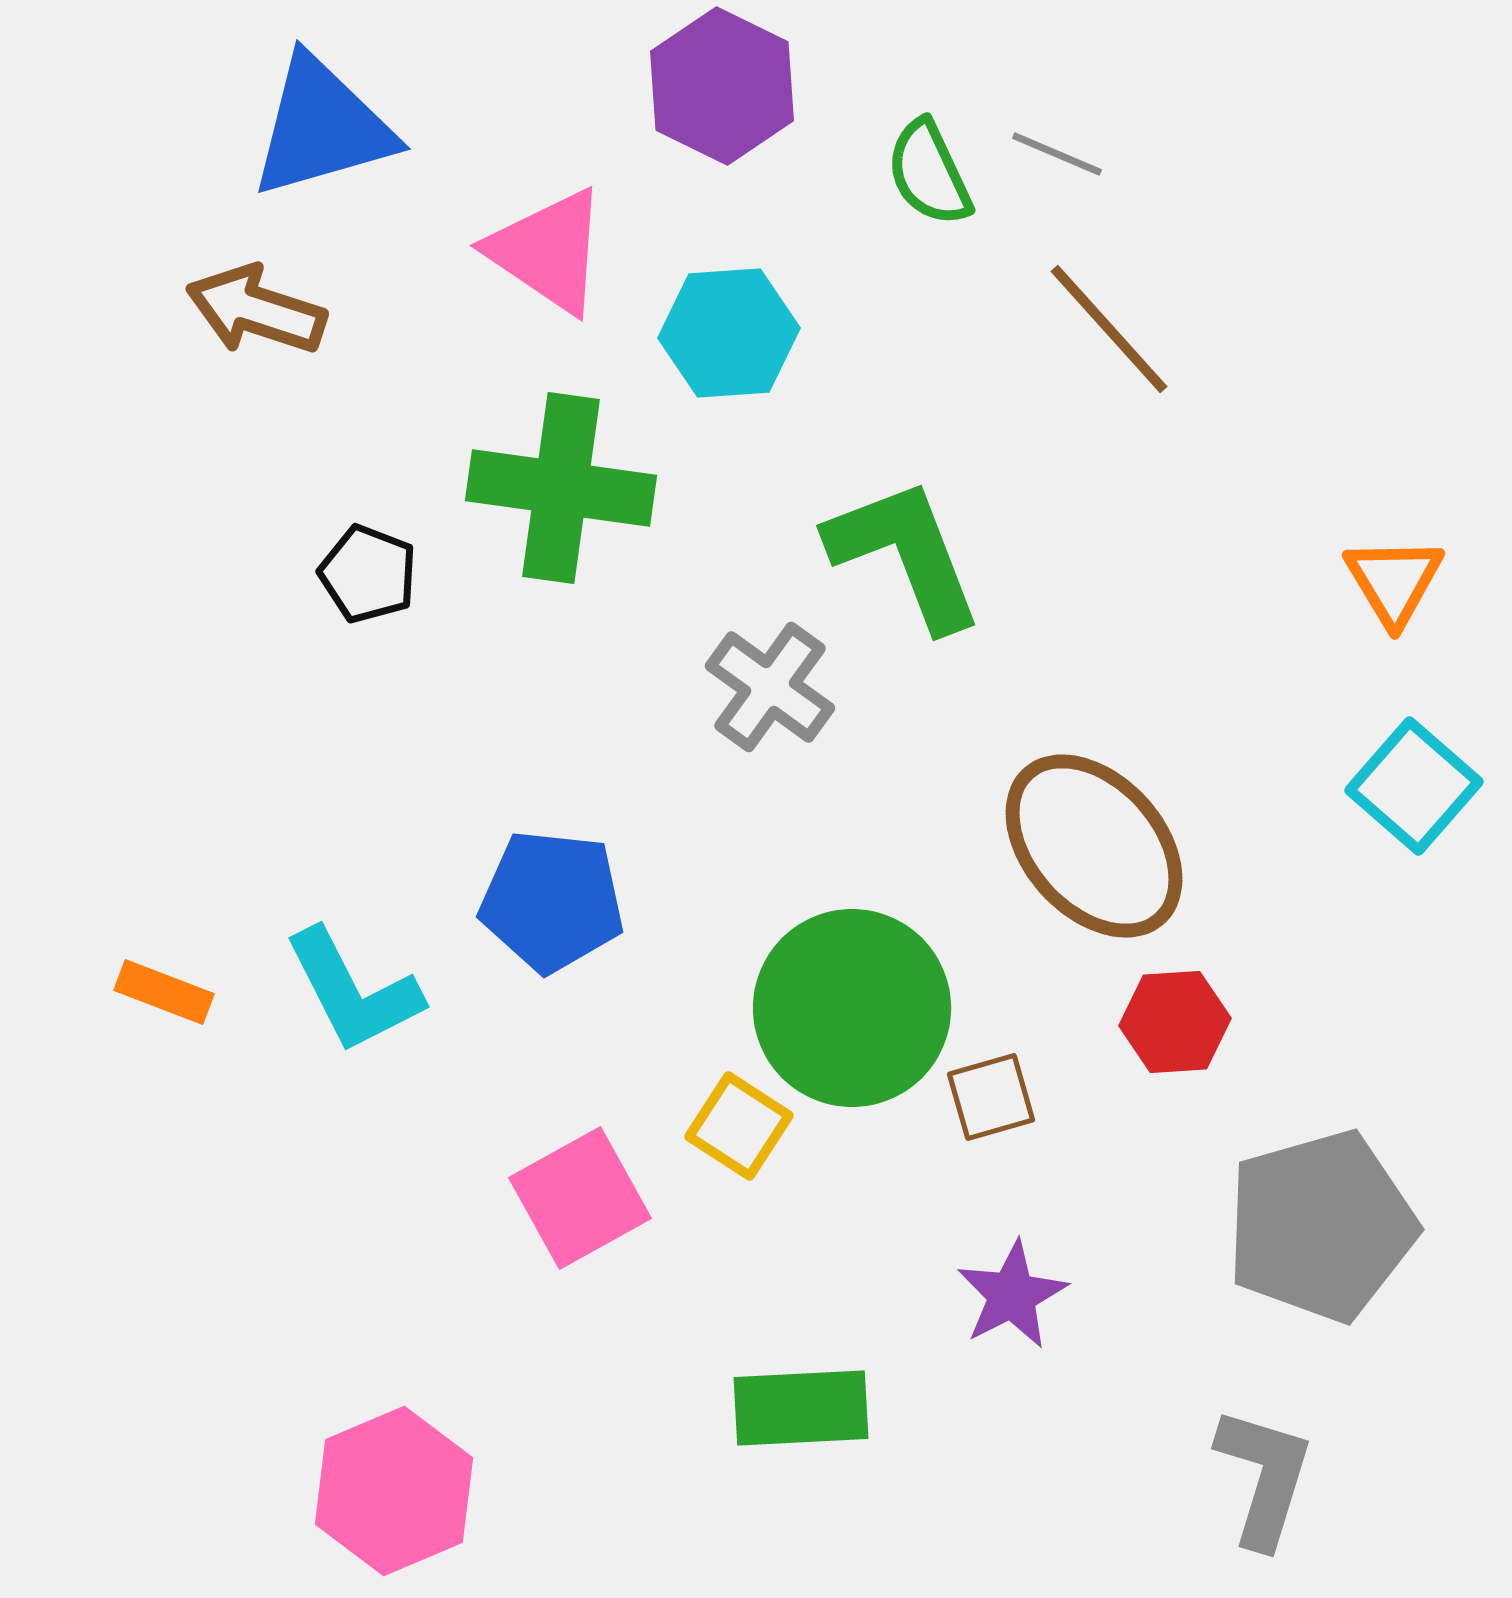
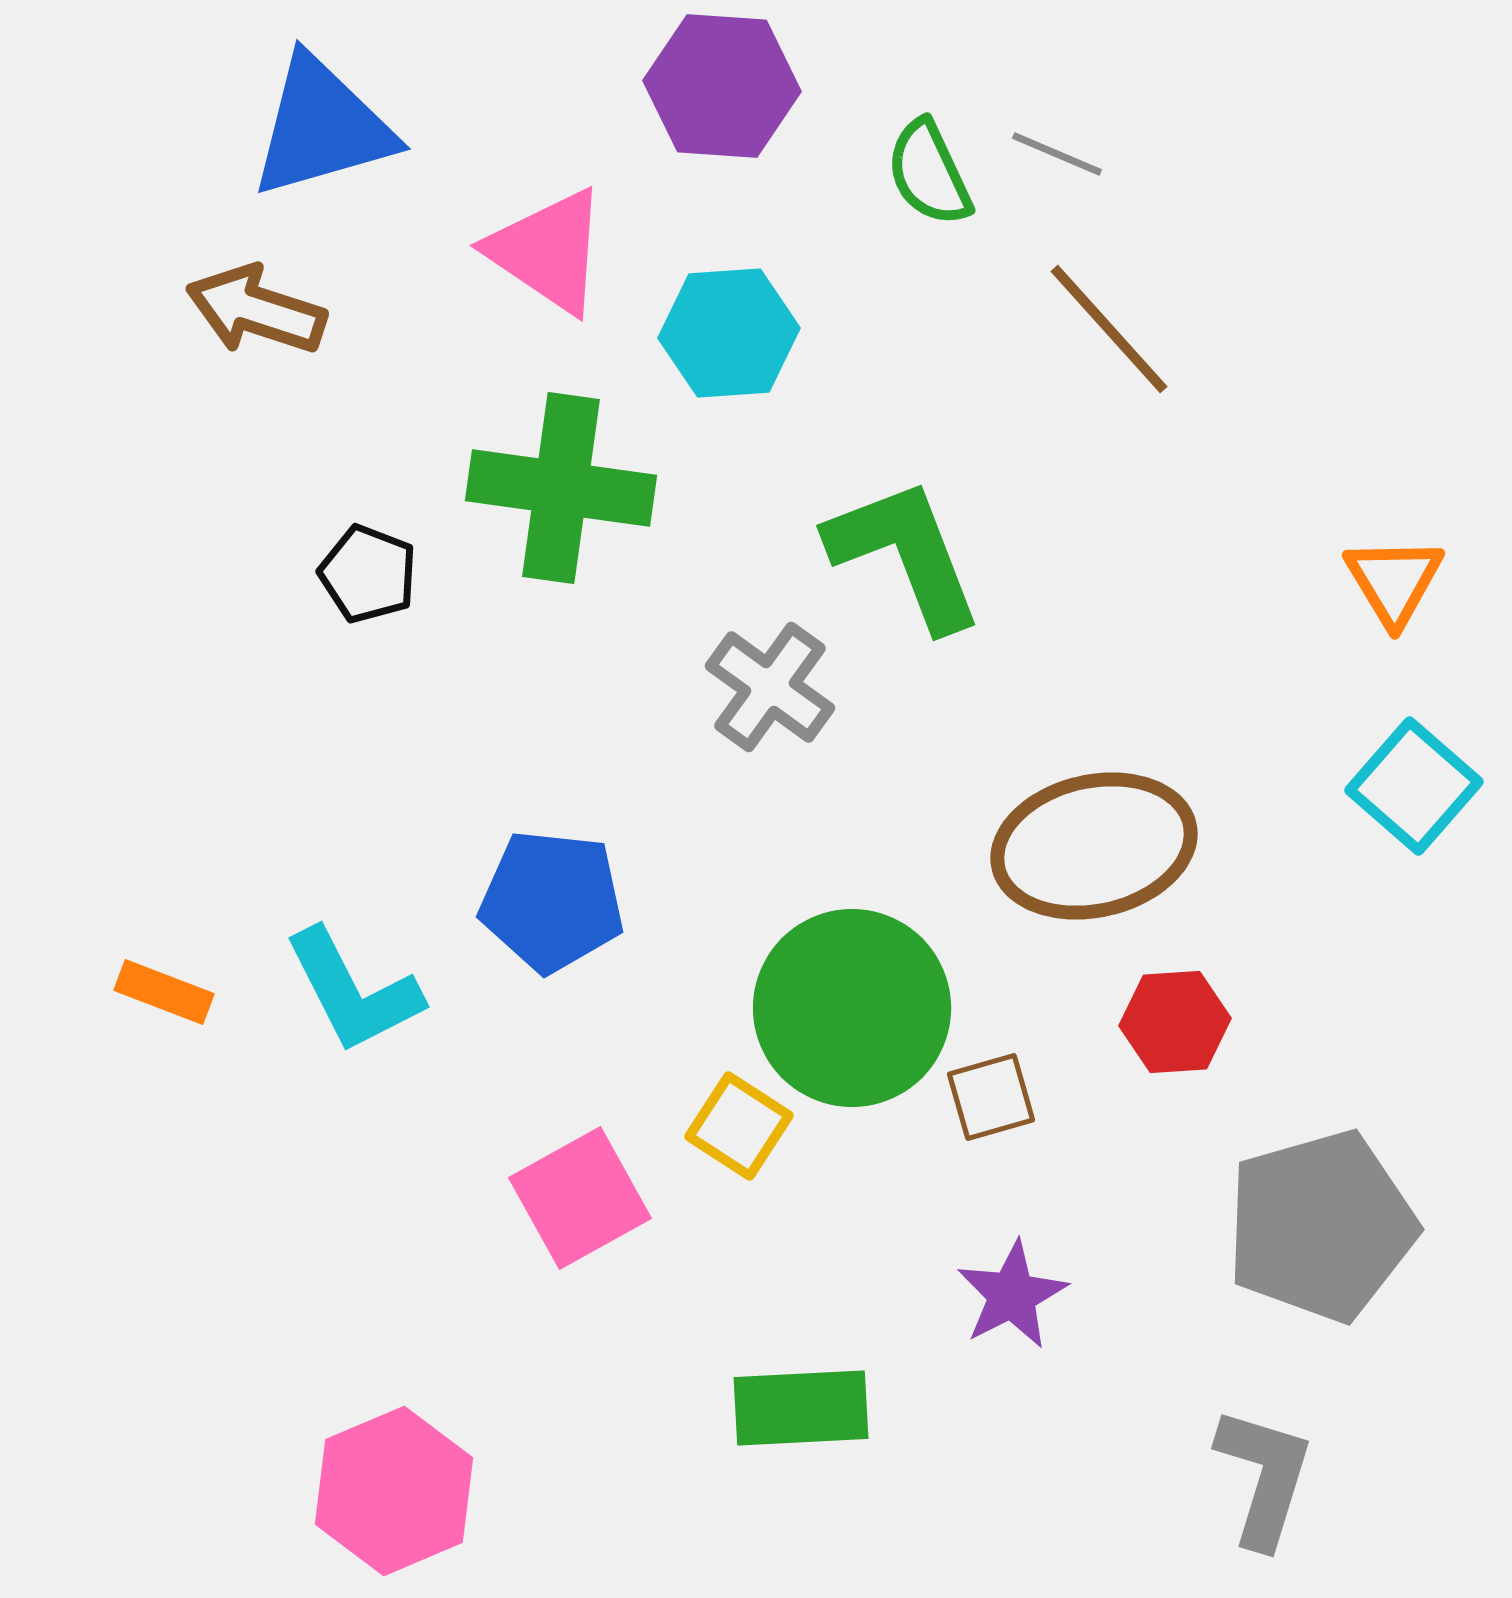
purple hexagon: rotated 22 degrees counterclockwise
brown ellipse: rotated 61 degrees counterclockwise
